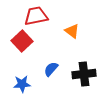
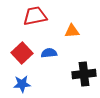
red trapezoid: moved 1 px left
orange triangle: rotated 42 degrees counterclockwise
red square: moved 12 px down
blue semicircle: moved 2 px left, 16 px up; rotated 42 degrees clockwise
